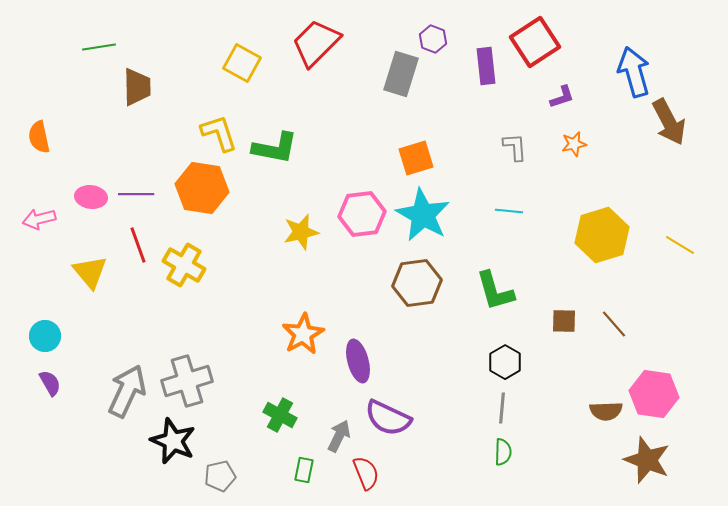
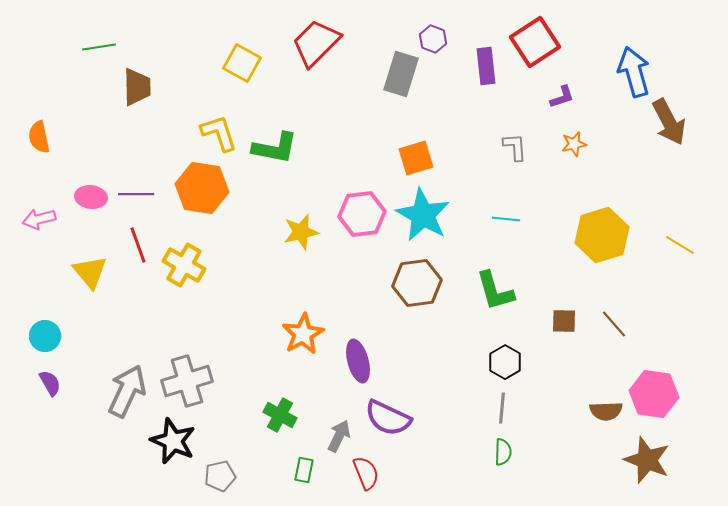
cyan line at (509, 211): moved 3 px left, 8 px down
